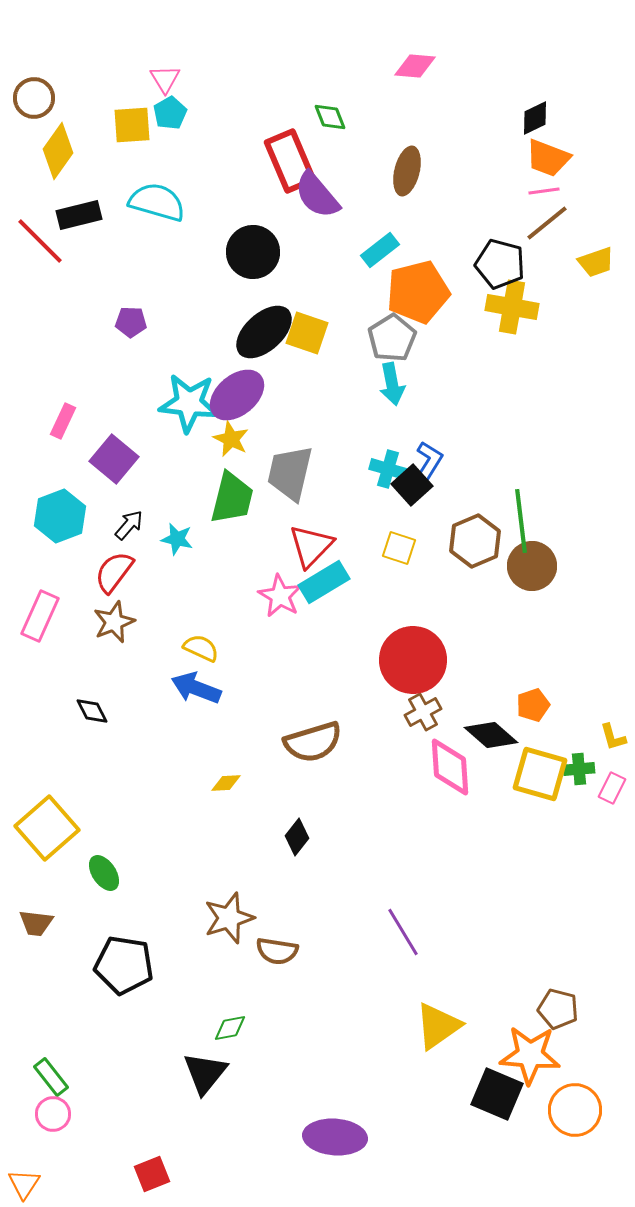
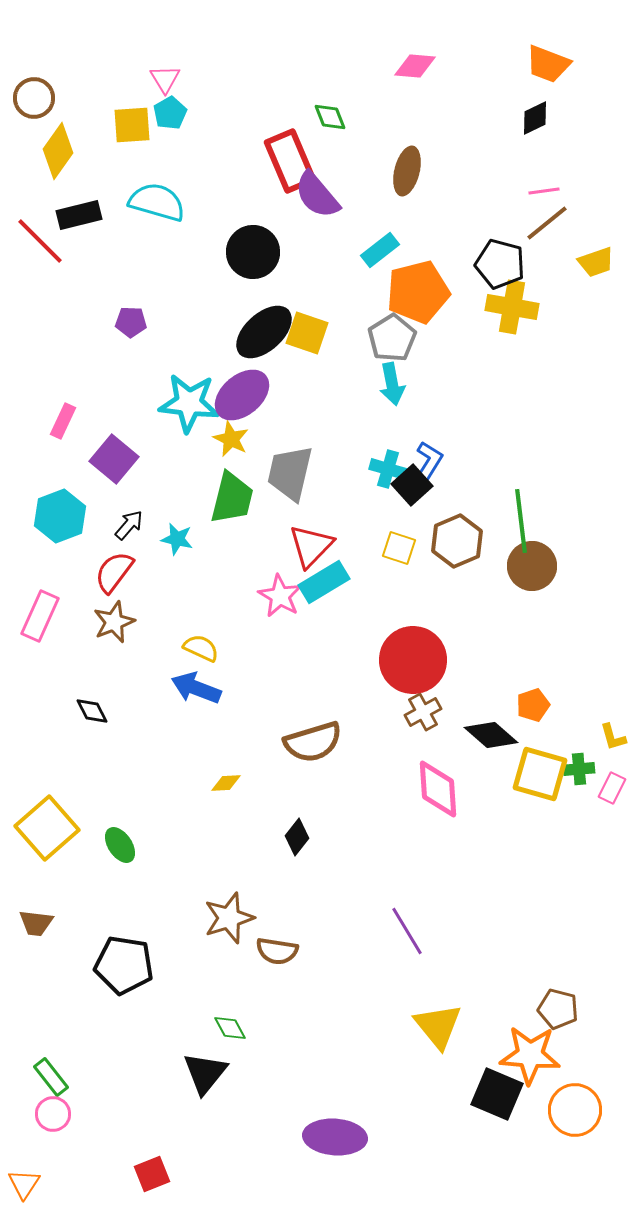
orange trapezoid at (548, 158): moved 94 px up
purple ellipse at (237, 395): moved 5 px right
brown hexagon at (475, 541): moved 18 px left
pink diamond at (450, 767): moved 12 px left, 22 px down
green ellipse at (104, 873): moved 16 px right, 28 px up
purple line at (403, 932): moved 4 px right, 1 px up
yellow triangle at (438, 1026): rotated 34 degrees counterclockwise
green diamond at (230, 1028): rotated 72 degrees clockwise
